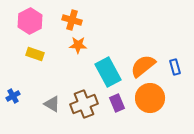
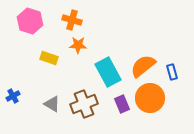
pink hexagon: rotated 15 degrees counterclockwise
yellow rectangle: moved 14 px right, 4 px down
blue rectangle: moved 3 px left, 5 px down
purple rectangle: moved 5 px right, 1 px down
